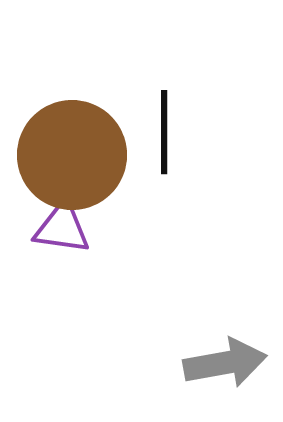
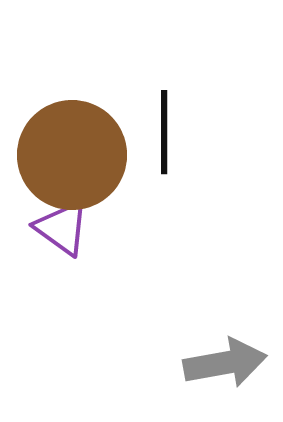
purple triangle: rotated 28 degrees clockwise
